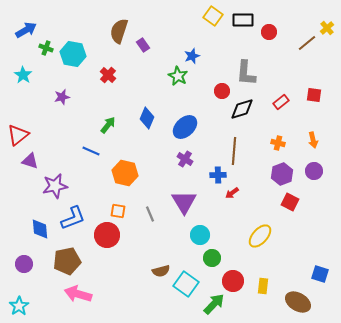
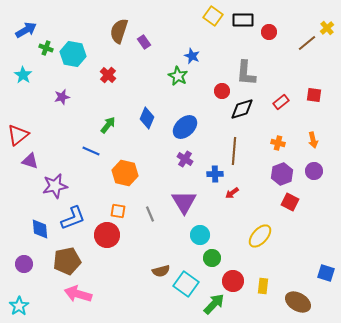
purple rectangle at (143, 45): moved 1 px right, 3 px up
blue star at (192, 56): rotated 28 degrees counterclockwise
blue cross at (218, 175): moved 3 px left, 1 px up
blue square at (320, 274): moved 6 px right, 1 px up
